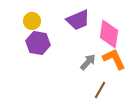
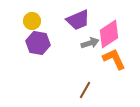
pink diamond: rotated 48 degrees clockwise
gray arrow: moved 2 px right, 19 px up; rotated 30 degrees clockwise
brown line: moved 15 px left
